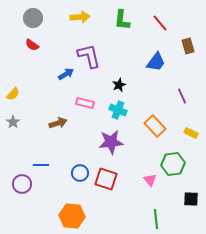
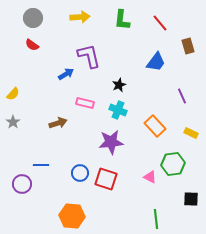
pink triangle: moved 3 px up; rotated 24 degrees counterclockwise
